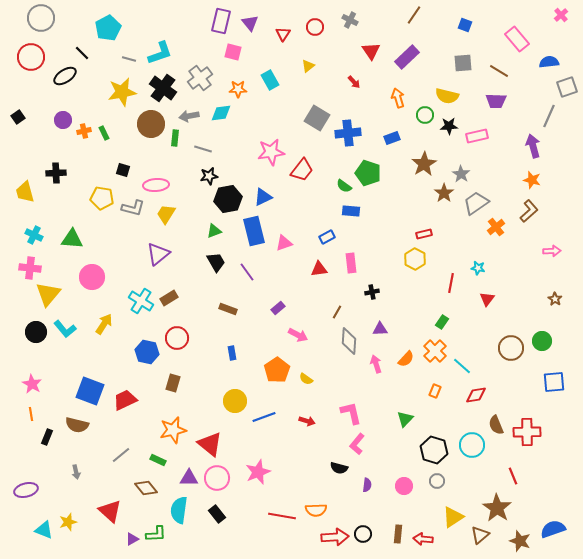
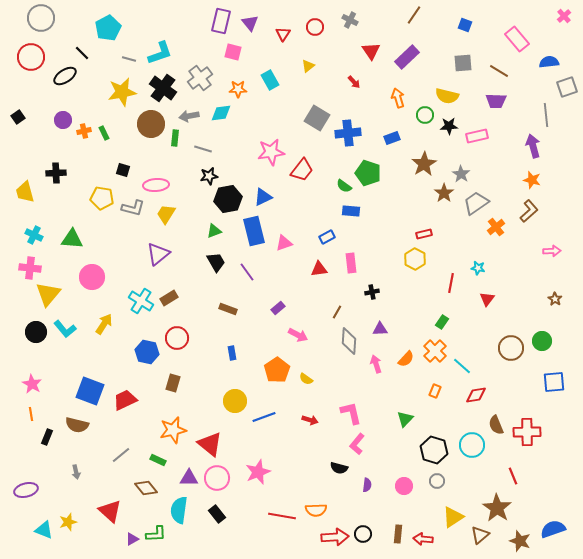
pink cross at (561, 15): moved 3 px right, 1 px down
gray line at (549, 116): moved 3 px left, 1 px up; rotated 30 degrees counterclockwise
red arrow at (307, 421): moved 3 px right, 1 px up
